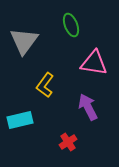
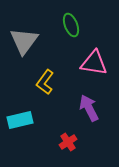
yellow L-shape: moved 3 px up
purple arrow: moved 1 px right, 1 px down
